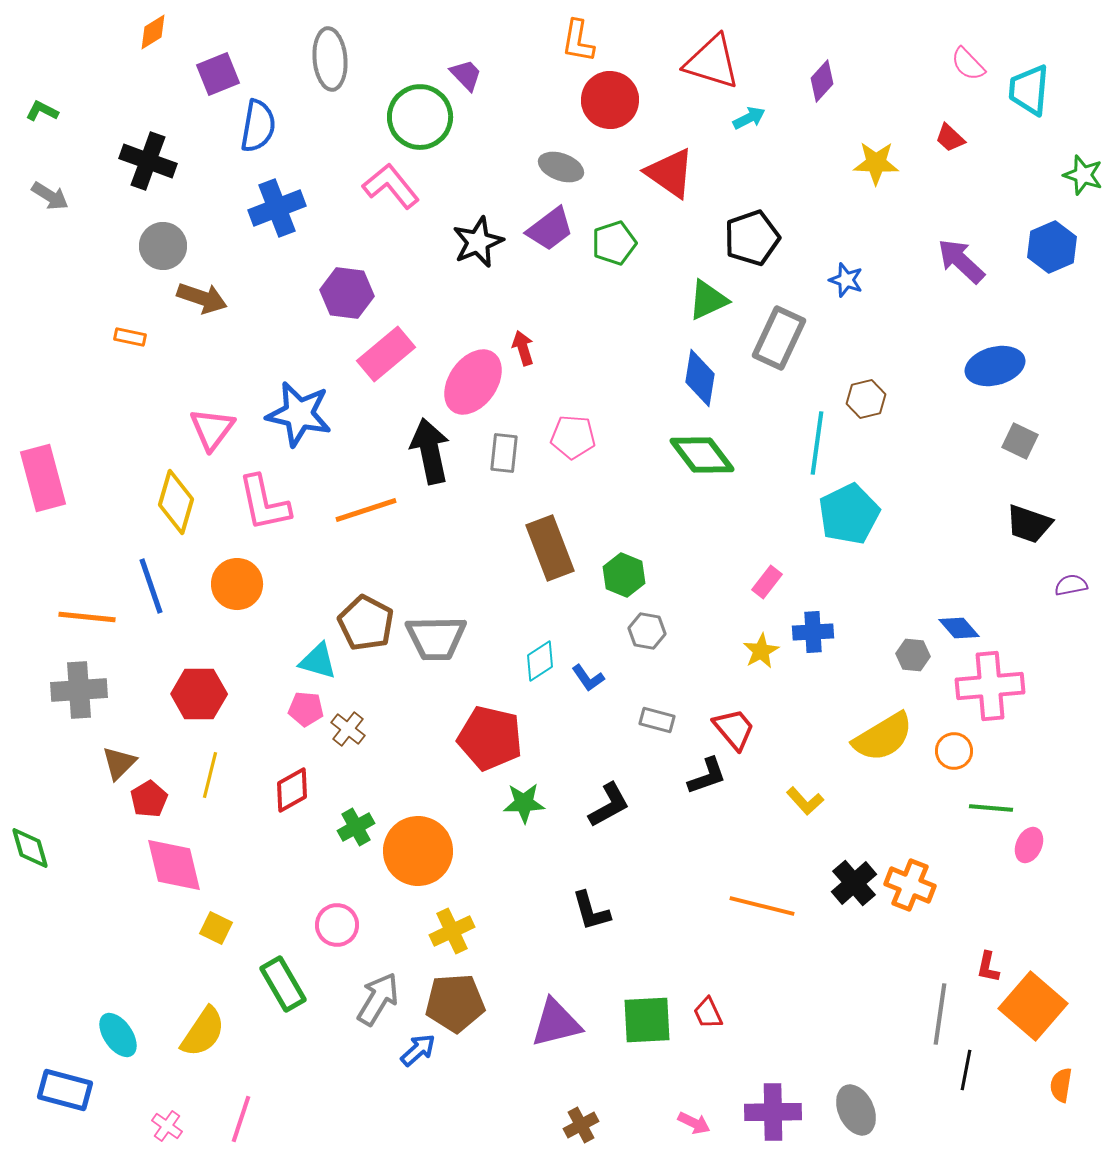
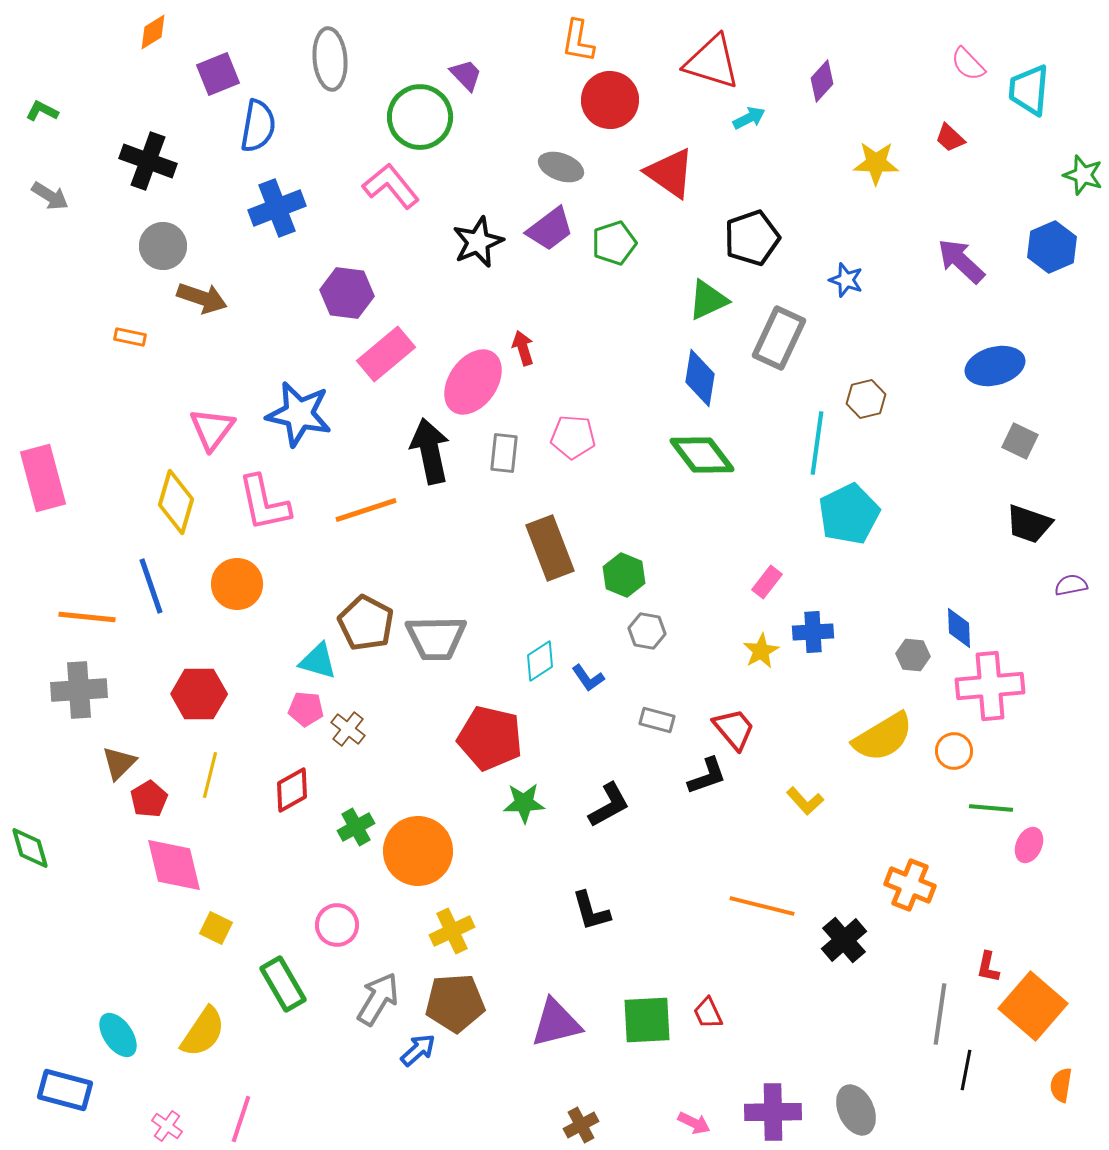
blue diamond at (959, 628): rotated 39 degrees clockwise
black cross at (854, 883): moved 10 px left, 57 px down
